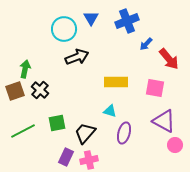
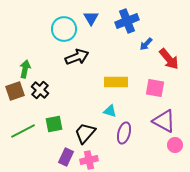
green square: moved 3 px left, 1 px down
